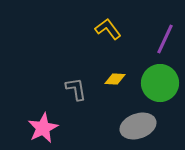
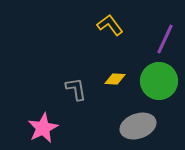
yellow L-shape: moved 2 px right, 4 px up
green circle: moved 1 px left, 2 px up
